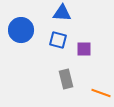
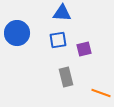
blue circle: moved 4 px left, 3 px down
blue square: rotated 24 degrees counterclockwise
purple square: rotated 14 degrees counterclockwise
gray rectangle: moved 2 px up
